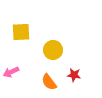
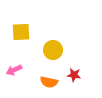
pink arrow: moved 3 px right, 2 px up
orange semicircle: rotated 42 degrees counterclockwise
